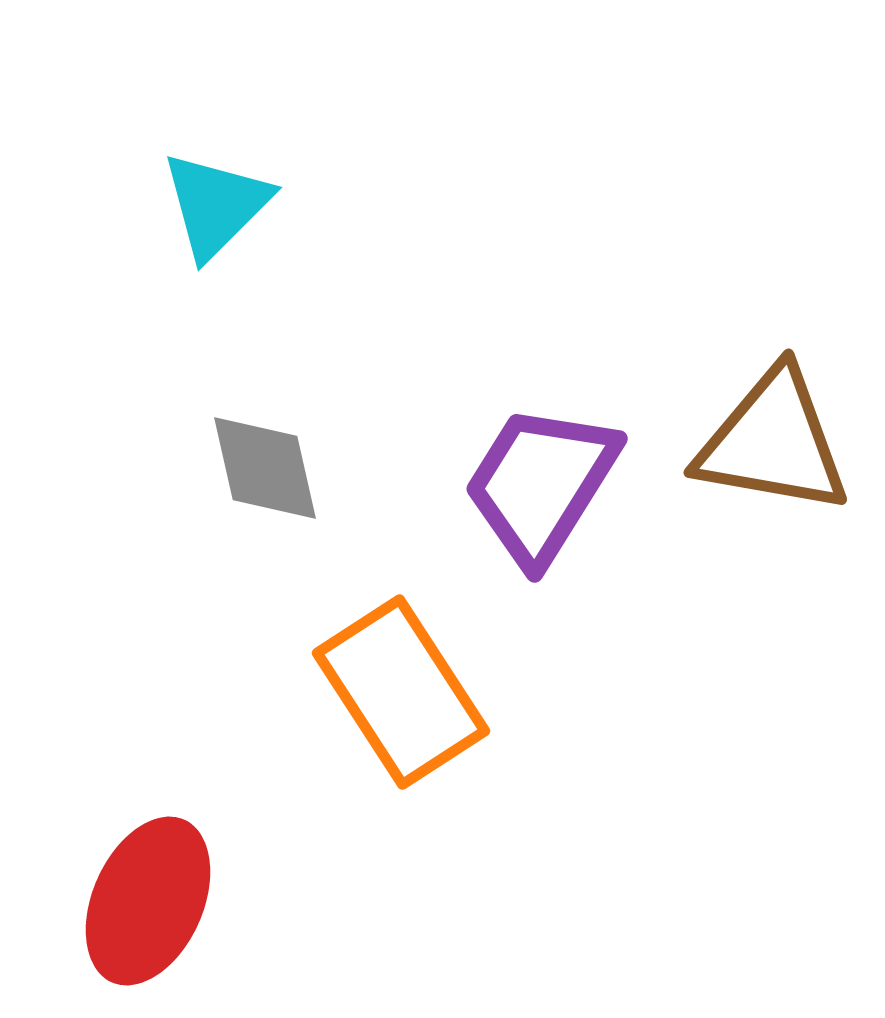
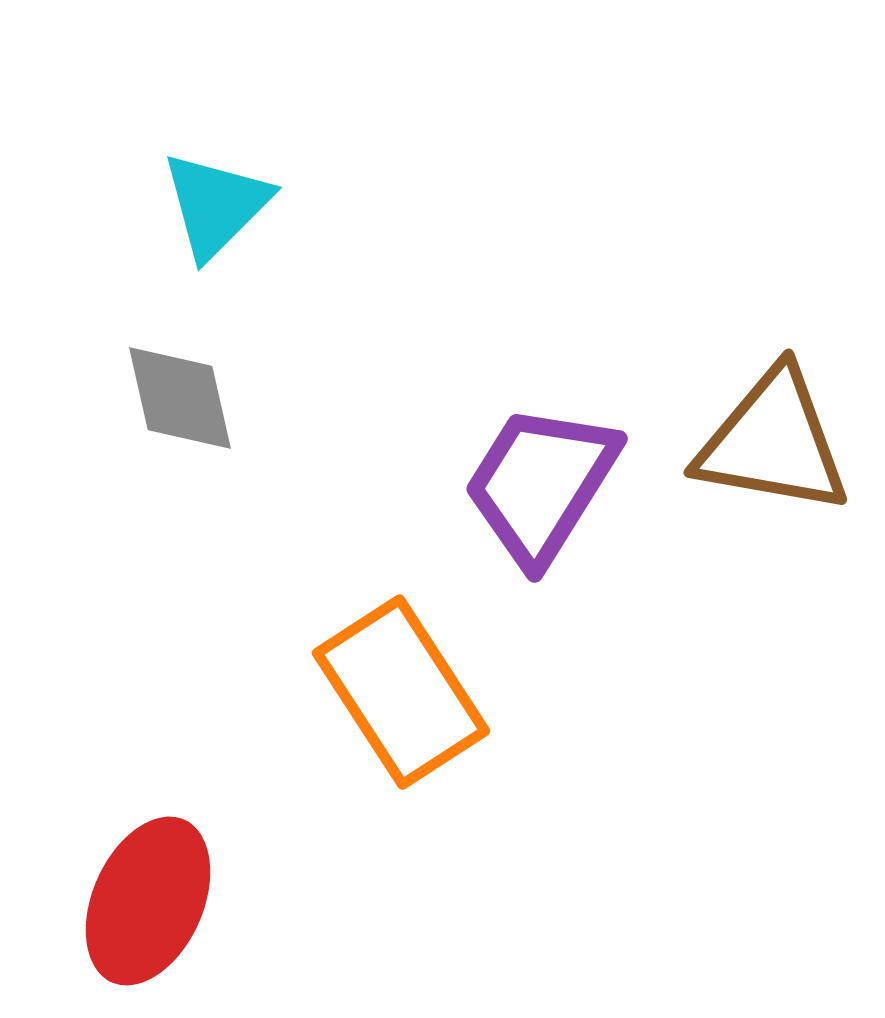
gray diamond: moved 85 px left, 70 px up
